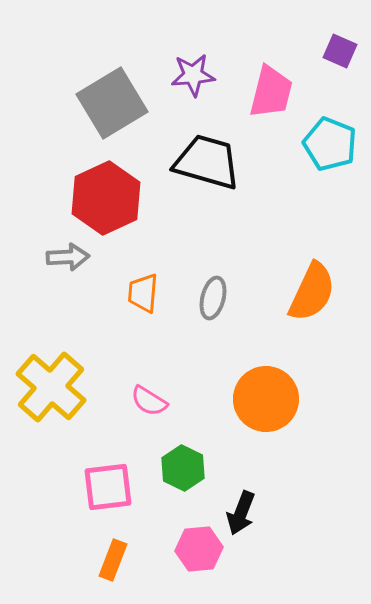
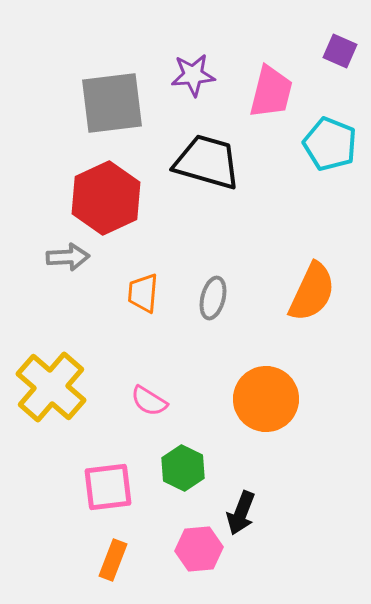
gray square: rotated 24 degrees clockwise
